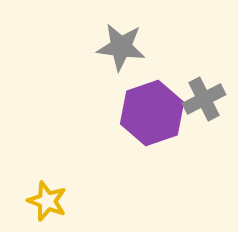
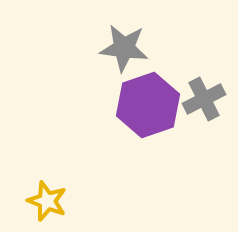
gray star: moved 3 px right, 1 px down
purple hexagon: moved 4 px left, 8 px up
